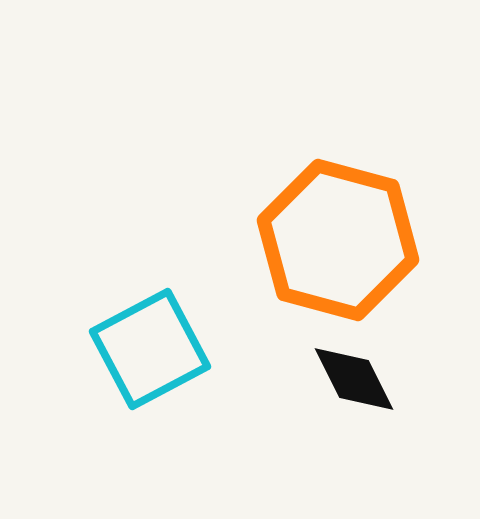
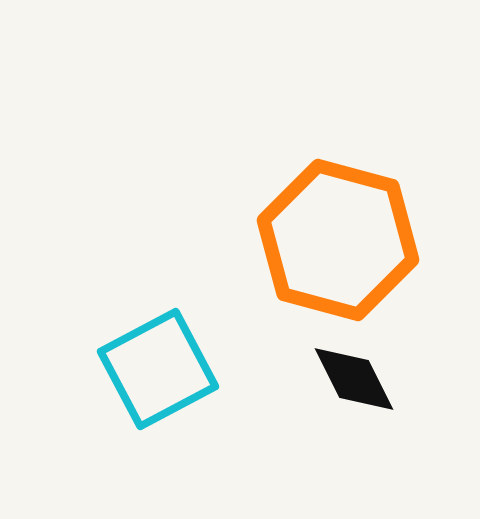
cyan square: moved 8 px right, 20 px down
